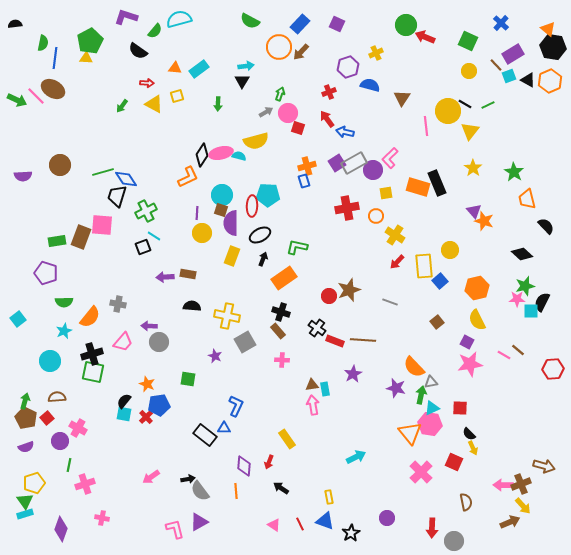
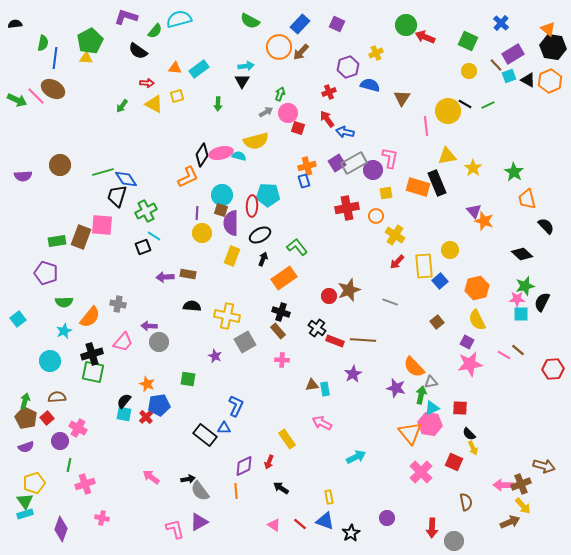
yellow triangle at (470, 131): moved 23 px left, 25 px down; rotated 42 degrees clockwise
pink L-shape at (390, 158): rotated 145 degrees clockwise
green L-shape at (297, 247): rotated 40 degrees clockwise
cyan square at (531, 311): moved 10 px left, 3 px down
pink arrow at (313, 405): moved 9 px right, 18 px down; rotated 54 degrees counterclockwise
purple diamond at (244, 466): rotated 60 degrees clockwise
pink arrow at (151, 477): rotated 72 degrees clockwise
red line at (300, 524): rotated 24 degrees counterclockwise
